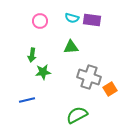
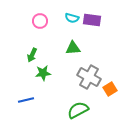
green triangle: moved 2 px right, 1 px down
green arrow: rotated 16 degrees clockwise
green star: moved 1 px down
gray cross: rotated 10 degrees clockwise
blue line: moved 1 px left
green semicircle: moved 1 px right, 5 px up
